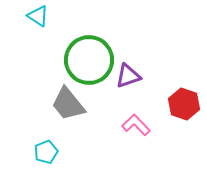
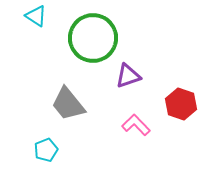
cyan triangle: moved 2 px left
green circle: moved 4 px right, 22 px up
red hexagon: moved 3 px left
cyan pentagon: moved 2 px up
